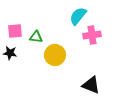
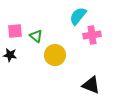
green triangle: moved 1 px up; rotated 32 degrees clockwise
black star: moved 2 px down
